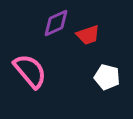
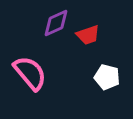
pink semicircle: moved 2 px down
